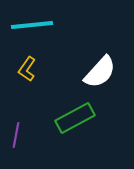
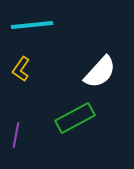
yellow L-shape: moved 6 px left
